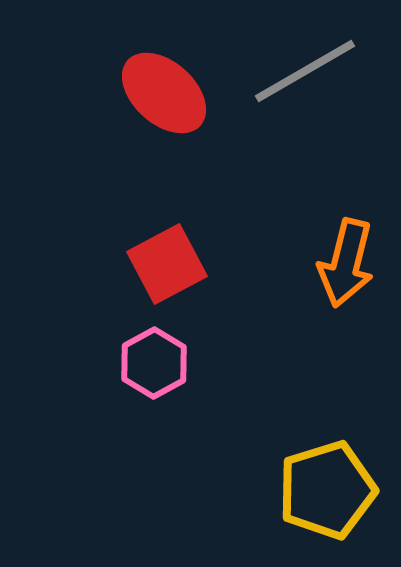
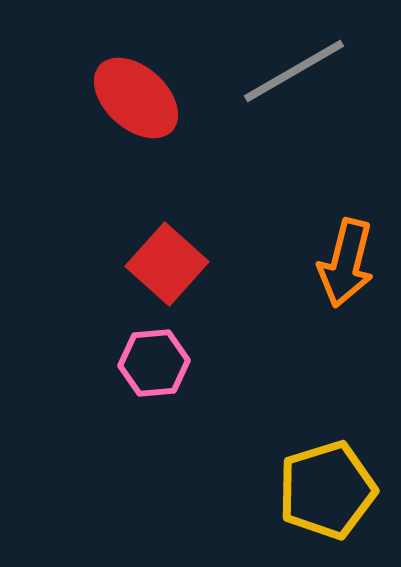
gray line: moved 11 px left
red ellipse: moved 28 px left, 5 px down
red square: rotated 20 degrees counterclockwise
pink hexagon: rotated 24 degrees clockwise
